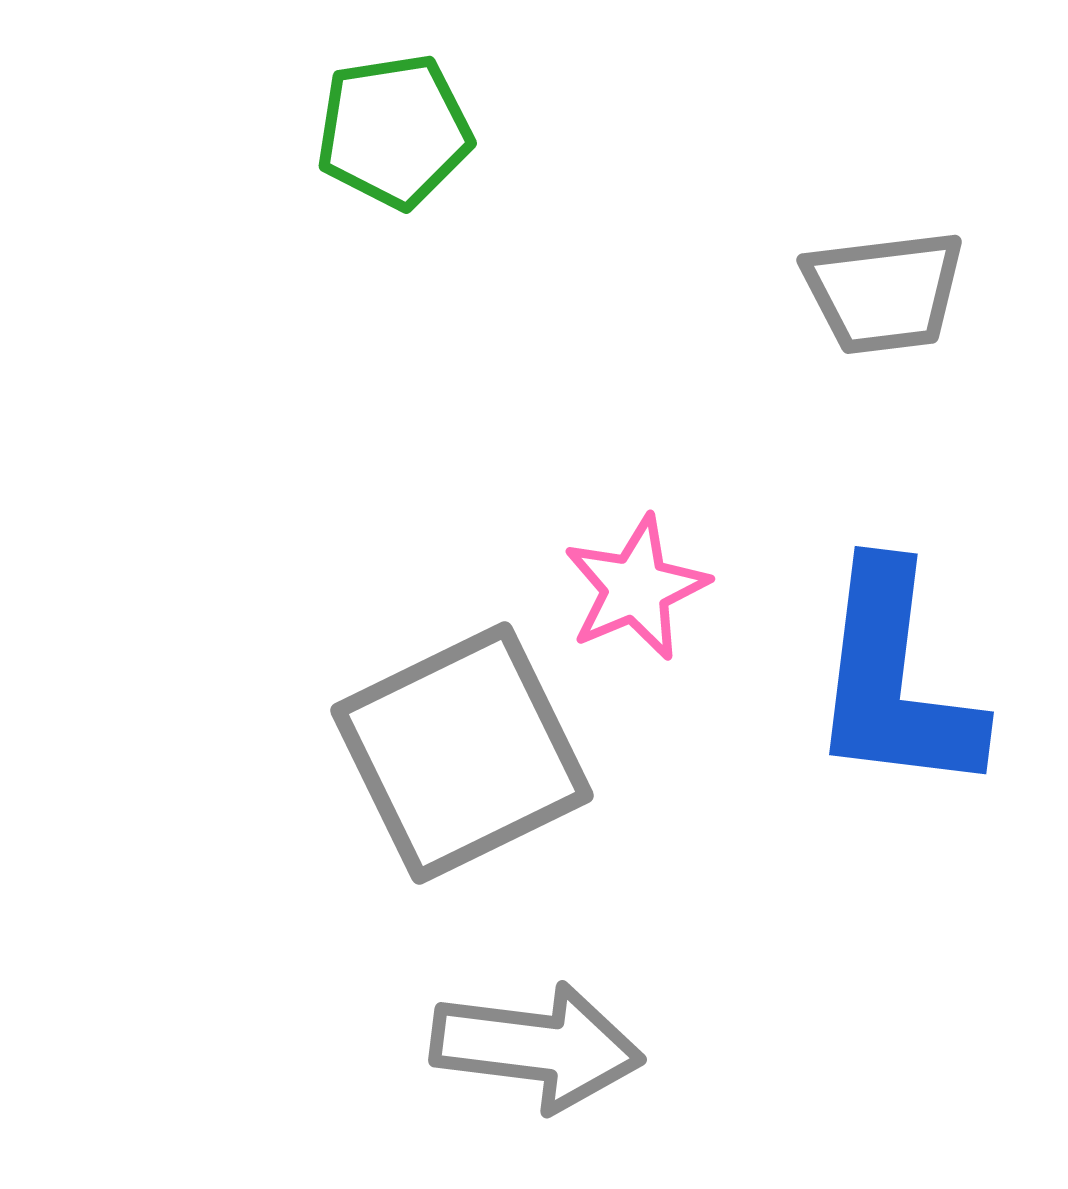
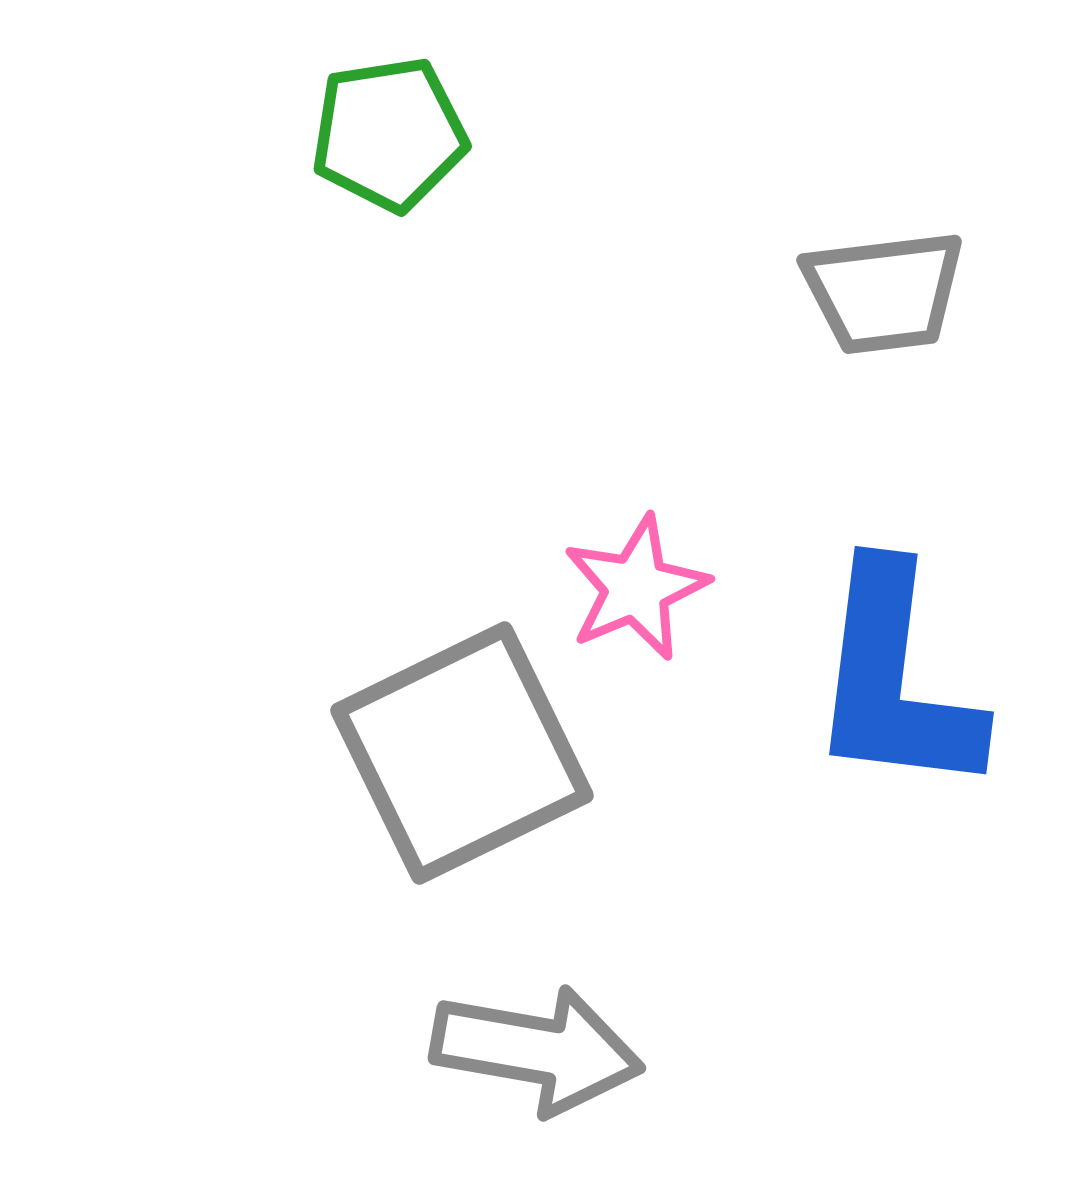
green pentagon: moved 5 px left, 3 px down
gray arrow: moved 3 px down; rotated 3 degrees clockwise
